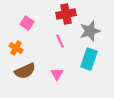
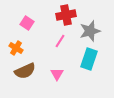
red cross: moved 1 px down
pink line: rotated 56 degrees clockwise
